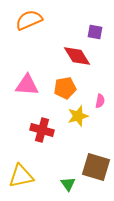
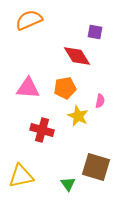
pink triangle: moved 1 px right, 3 px down
yellow star: rotated 30 degrees counterclockwise
